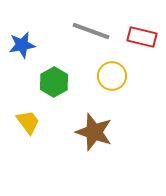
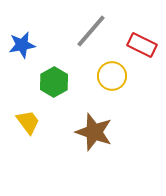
gray line: rotated 69 degrees counterclockwise
red rectangle: moved 8 px down; rotated 12 degrees clockwise
